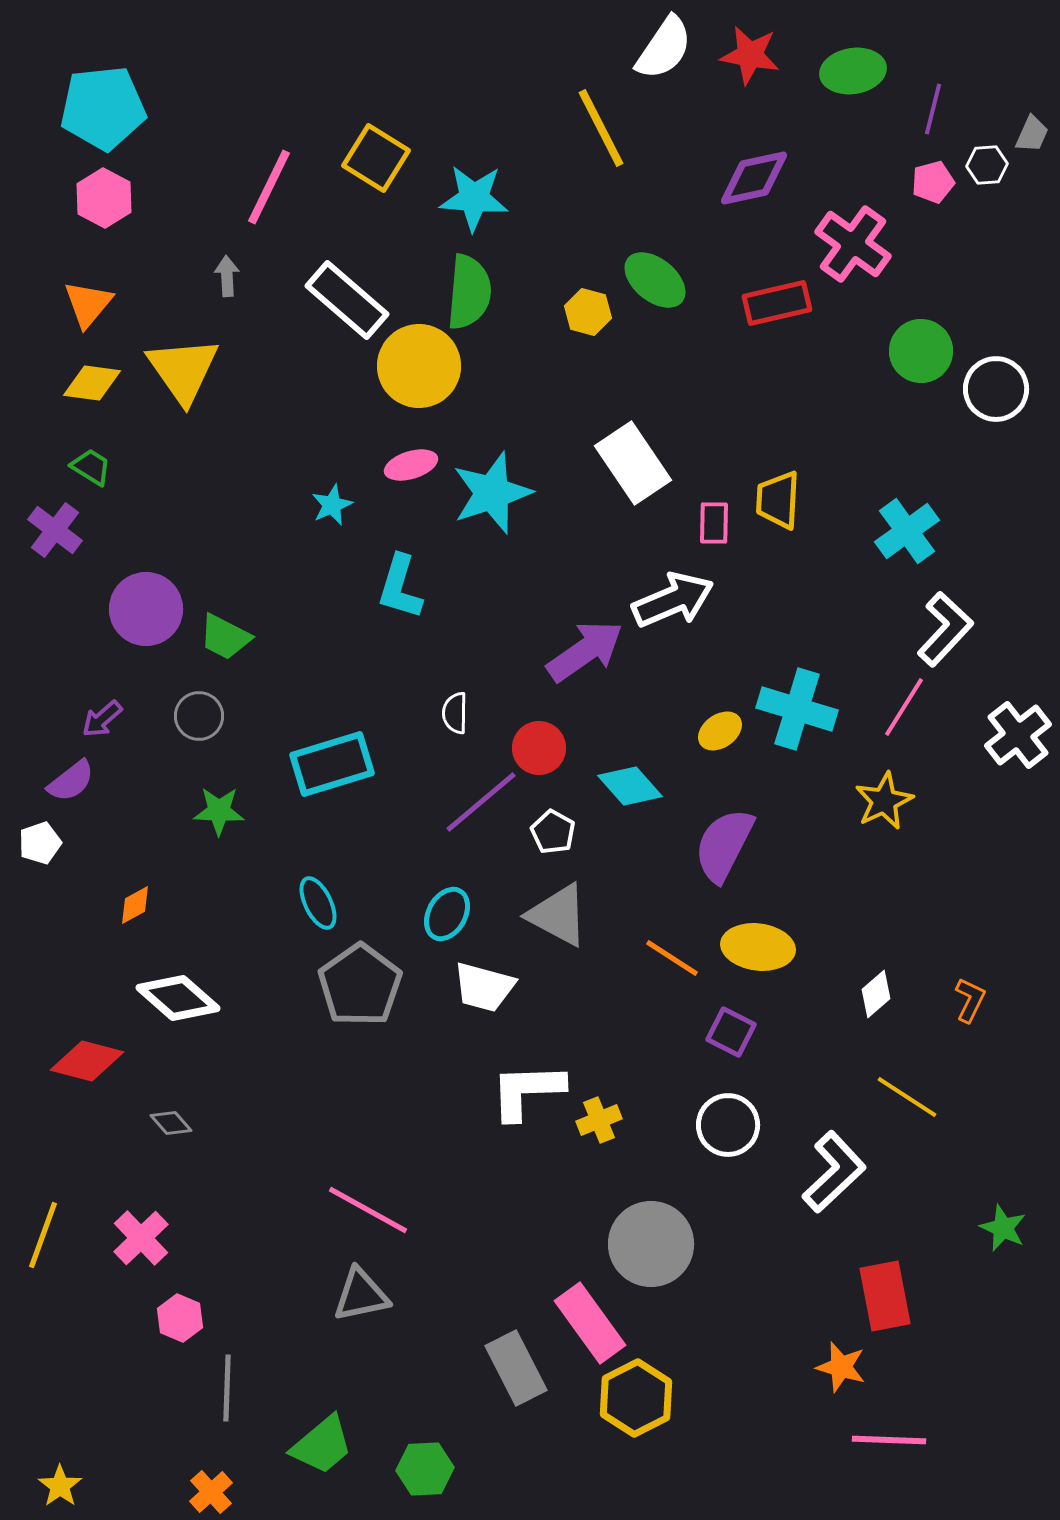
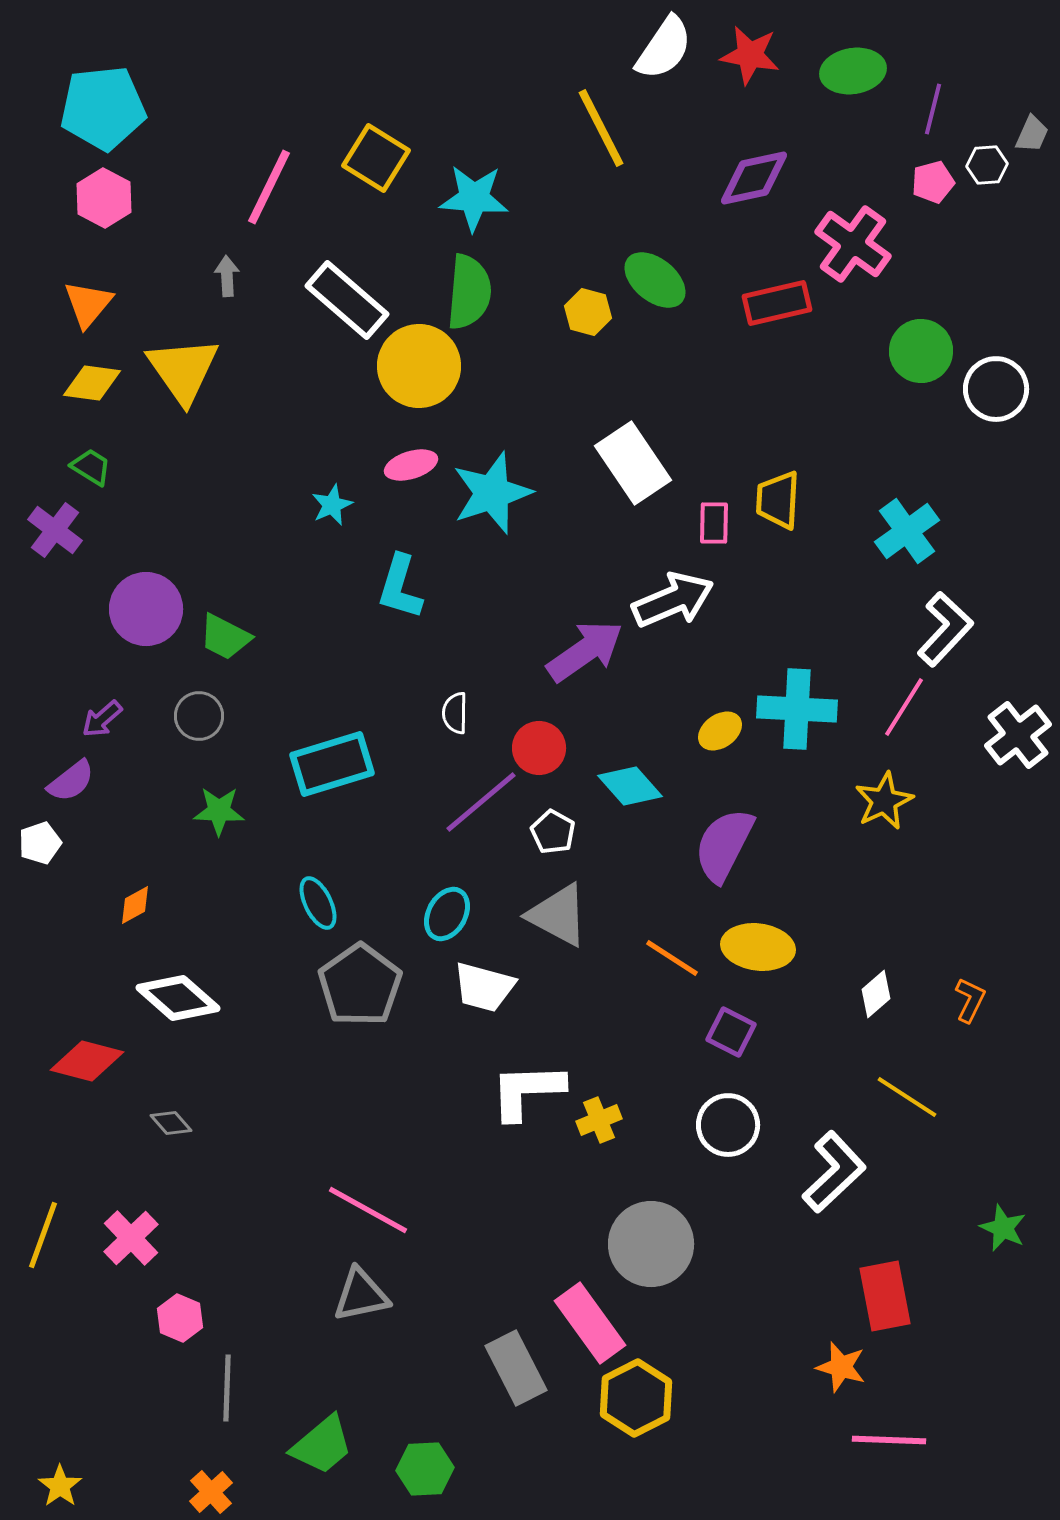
cyan cross at (797, 709): rotated 14 degrees counterclockwise
pink cross at (141, 1238): moved 10 px left
